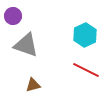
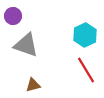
red line: rotated 32 degrees clockwise
